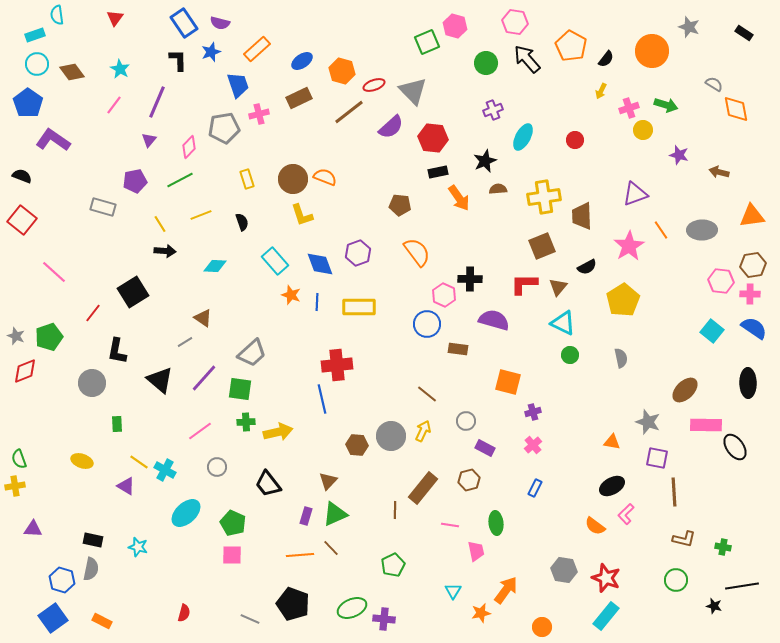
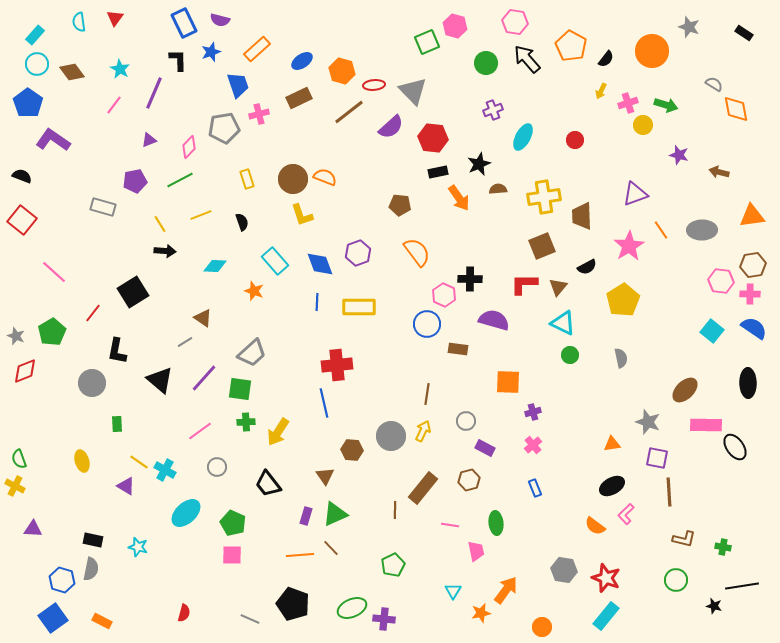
cyan semicircle at (57, 15): moved 22 px right, 7 px down
blue rectangle at (184, 23): rotated 8 degrees clockwise
purple semicircle at (220, 23): moved 3 px up
cyan rectangle at (35, 35): rotated 30 degrees counterclockwise
red ellipse at (374, 85): rotated 15 degrees clockwise
purple line at (157, 102): moved 3 px left, 9 px up
pink cross at (629, 108): moved 1 px left, 5 px up
yellow circle at (643, 130): moved 5 px up
purple triangle at (149, 140): rotated 28 degrees clockwise
black star at (485, 161): moved 6 px left, 3 px down
orange star at (291, 295): moved 37 px left, 4 px up
green pentagon at (49, 337): moved 3 px right, 5 px up; rotated 12 degrees counterclockwise
orange square at (508, 382): rotated 12 degrees counterclockwise
brown line at (427, 394): rotated 60 degrees clockwise
blue line at (322, 399): moved 2 px right, 4 px down
yellow arrow at (278, 432): rotated 136 degrees clockwise
orange triangle at (612, 442): moved 2 px down; rotated 18 degrees counterclockwise
brown hexagon at (357, 445): moved 5 px left, 5 px down
yellow ellipse at (82, 461): rotated 55 degrees clockwise
brown triangle at (328, 481): moved 3 px left, 5 px up; rotated 18 degrees counterclockwise
yellow cross at (15, 486): rotated 36 degrees clockwise
blue rectangle at (535, 488): rotated 48 degrees counterclockwise
brown line at (674, 492): moved 5 px left
